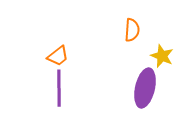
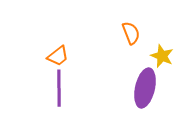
orange semicircle: moved 1 px left, 3 px down; rotated 25 degrees counterclockwise
